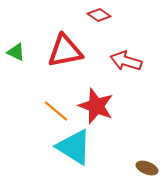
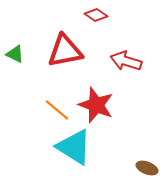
red diamond: moved 3 px left
green triangle: moved 1 px left, 2 px down
red star: moved 1 px up
orange line: moved 1 px right, 1 px up
